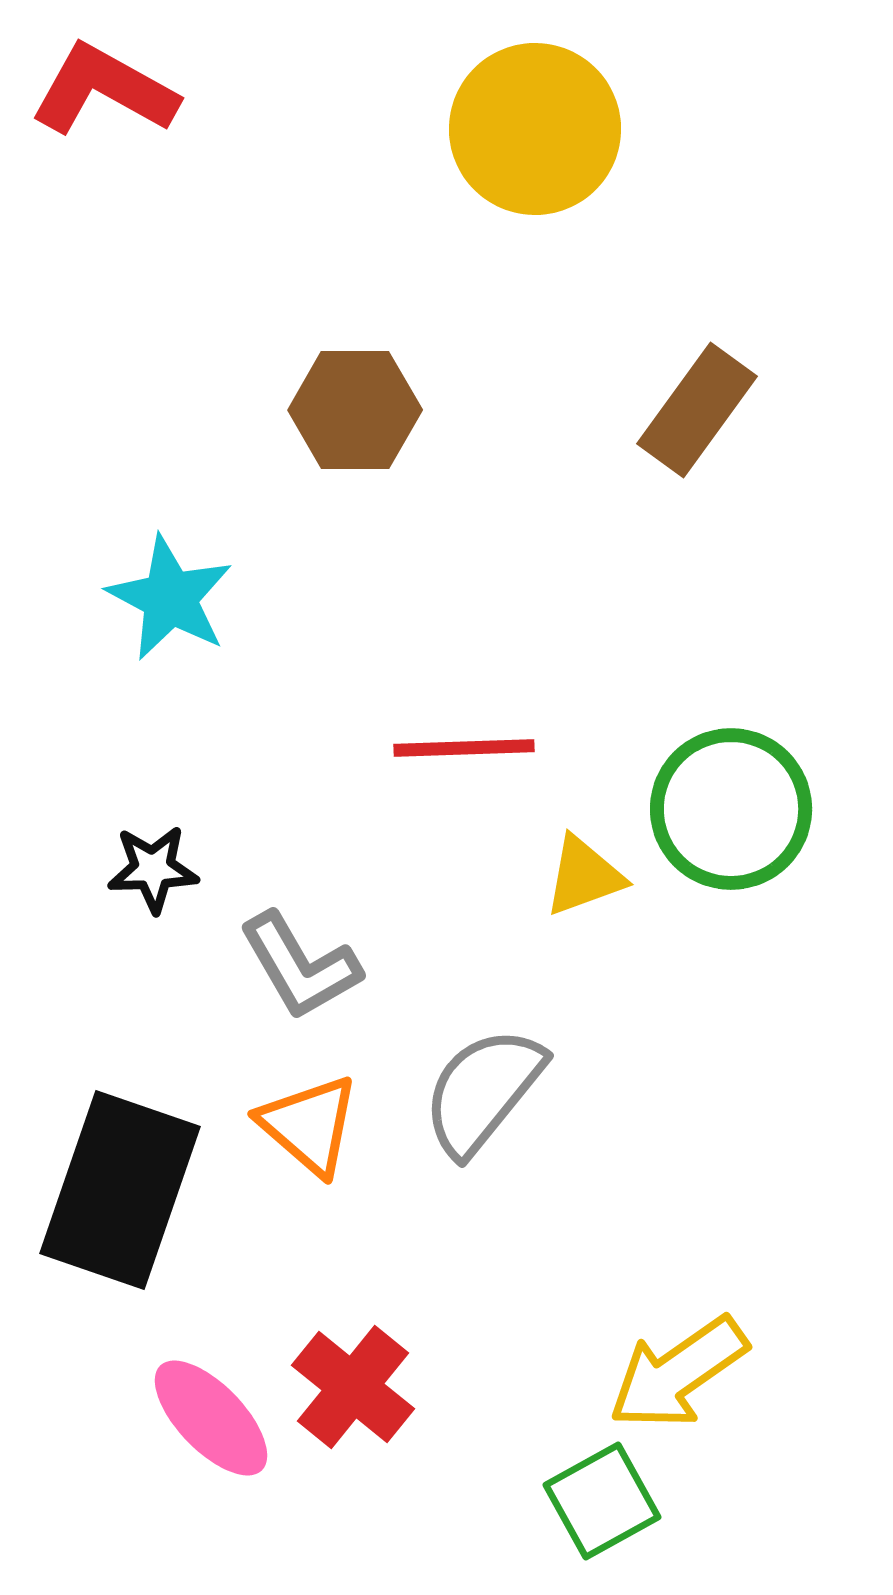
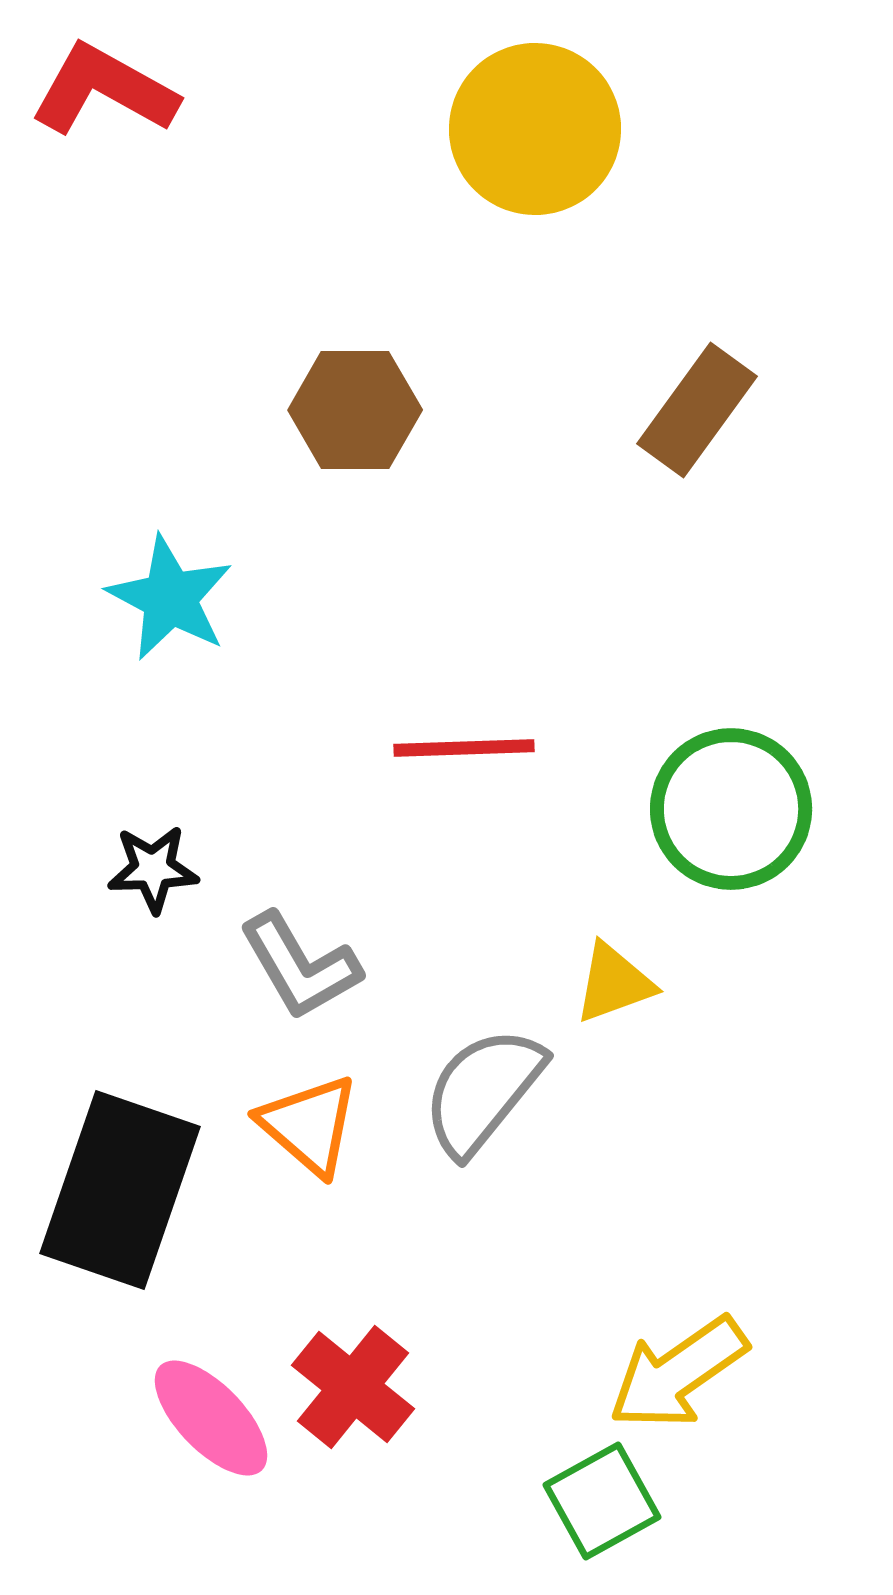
yellow triangle: moved 30 px right, 107 px down
